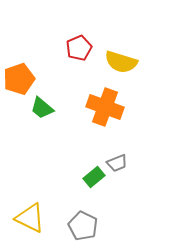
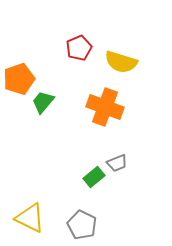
green trapezoid: moved 1 px right, 6 px up; rotated 90 degrees clockwise
gray pentagon: moved 1 px left, 1 px up
